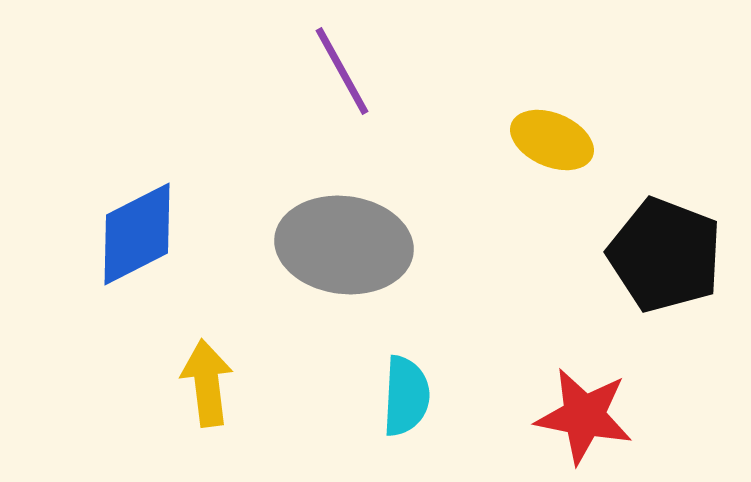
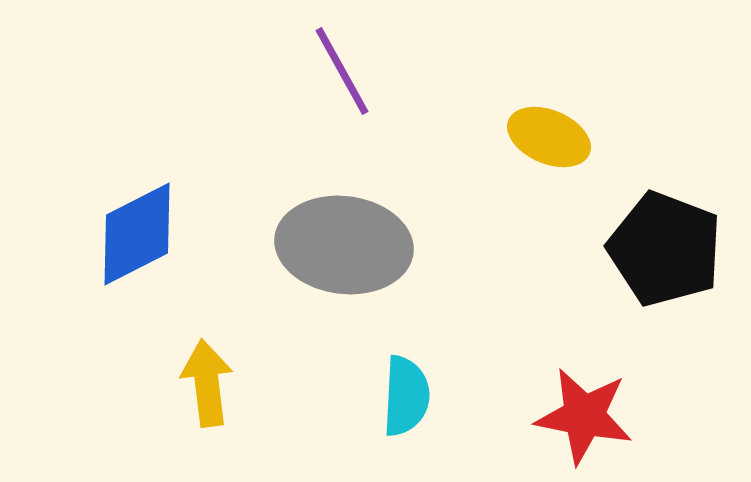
yellow ellipse: moved 3 px left, 3 px up
black pentagon: moved 6 px up
